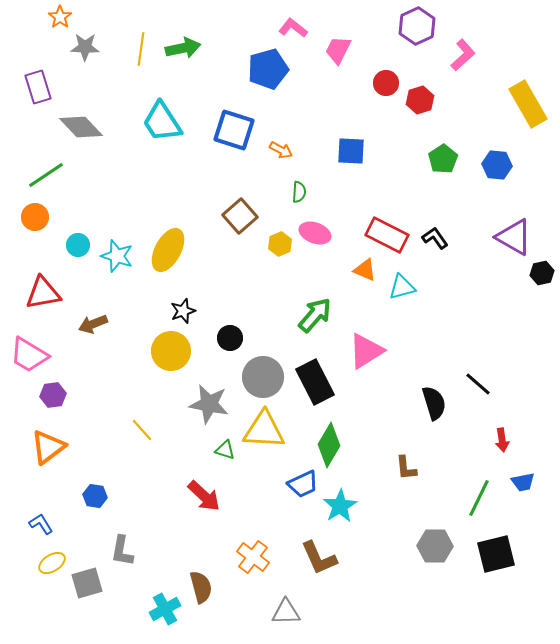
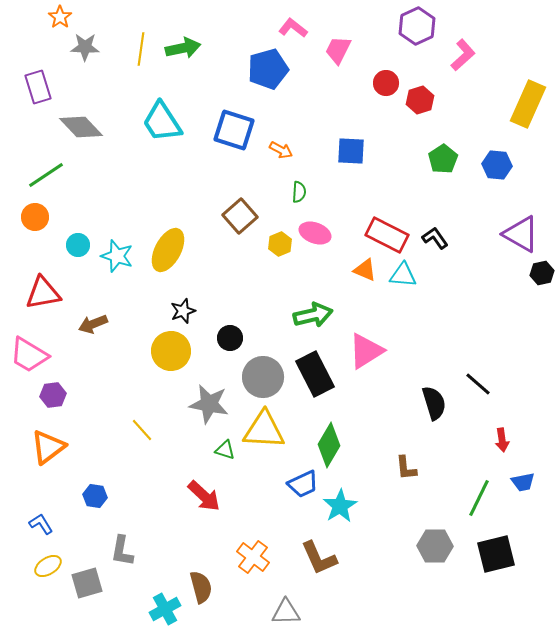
yellow rectangle at (528, 104): rotated 54 degrees clockwise
purple triangle at (514, 237): moved 7 px right, 3 px up
cyan triangle at (402, 287): moved 1 px right, 12 px up; rotated 20 degrees clockwise
green arrow at (315, 315): moved 2 px left; rotated 36 degrees clockwise
black rectangle at (315, 382): moved 8 px up
yellow ellipse at (52, 563): moved 4 px left, 3 px down
